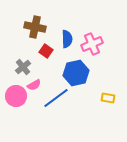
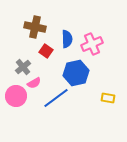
pink semicircle: moved 2 px up
